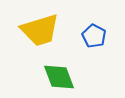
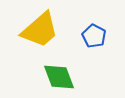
yellow trapezoid: rotated 24 degrees counterclockwise
